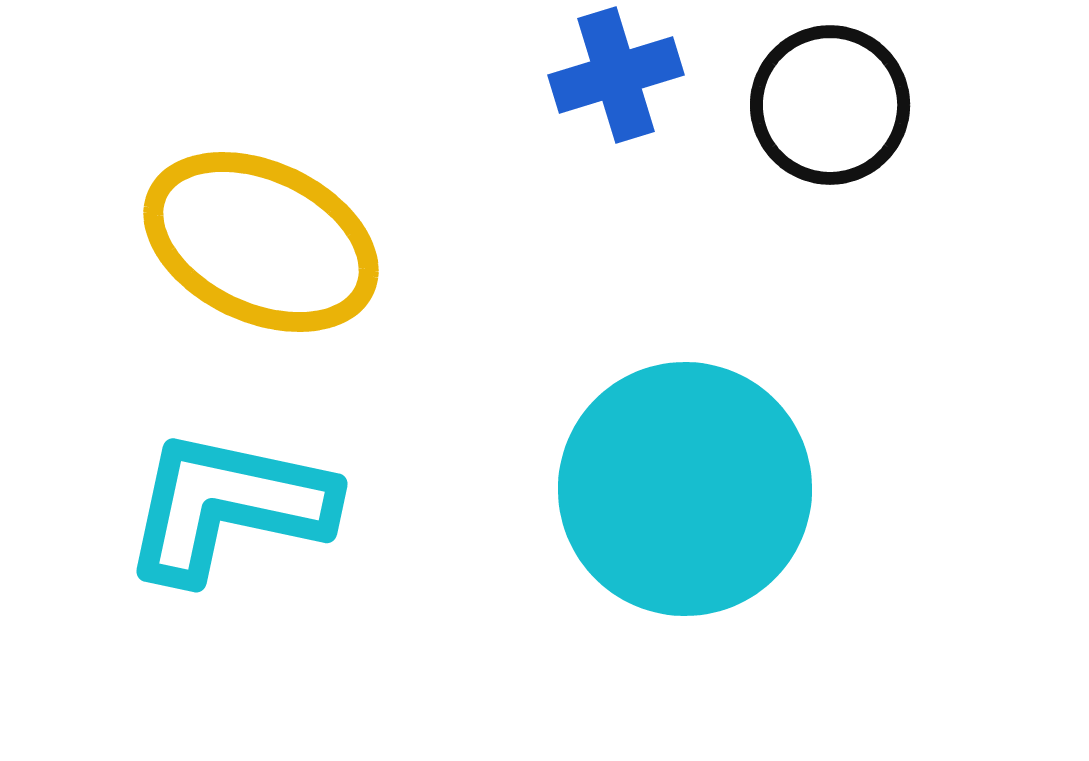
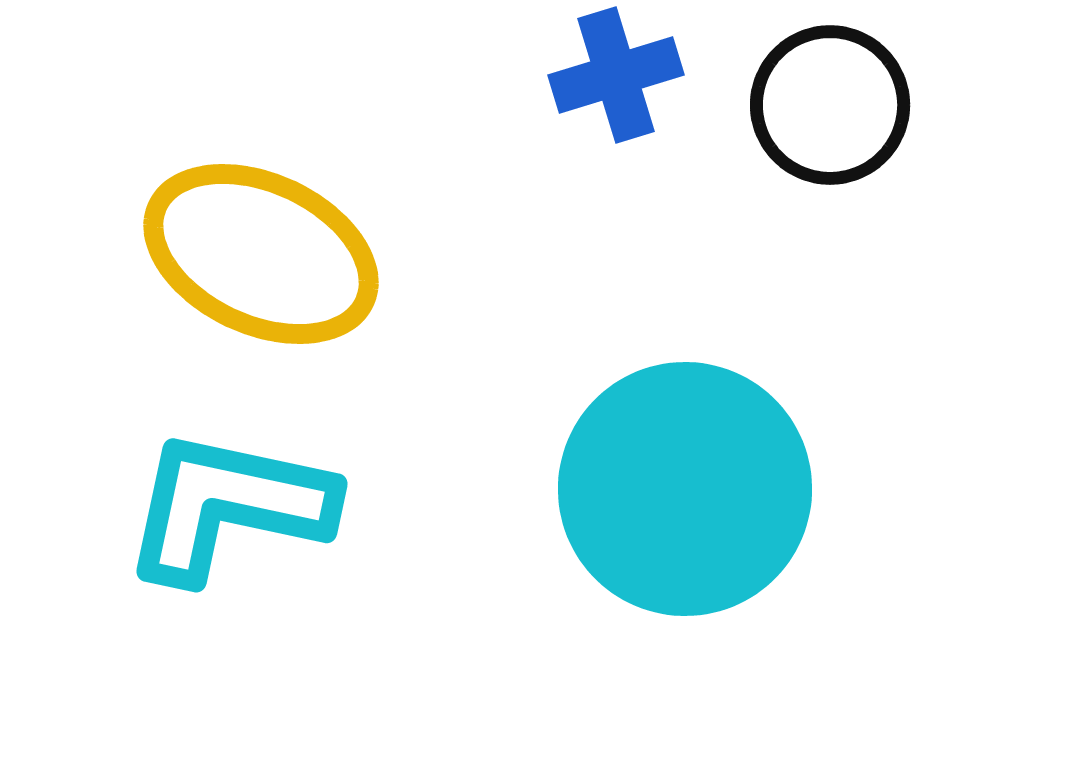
yellow ellipse: moved 12 px down
